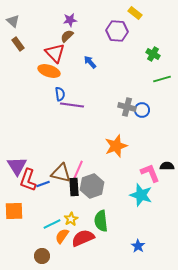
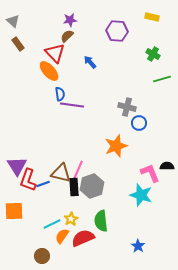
yellow rectangle: moved 17 px right, 4 px down; rotated 24 degrees counterclockwise
orange ellipse: rotated 30 degrees clockwise
blue circle: moved 3 px left, 13 px down
